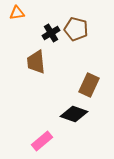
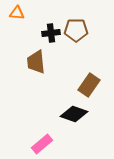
orange triangle: rotated 14 degrees clockwise
brown pentagon: moved 1 px down; rotated 15 degrees counterclockwise
black cross: rotated 24 degrees clockwise
brown rectangle: rotated 10 degrees clockwise
pink rectangle: moved 3 px down
